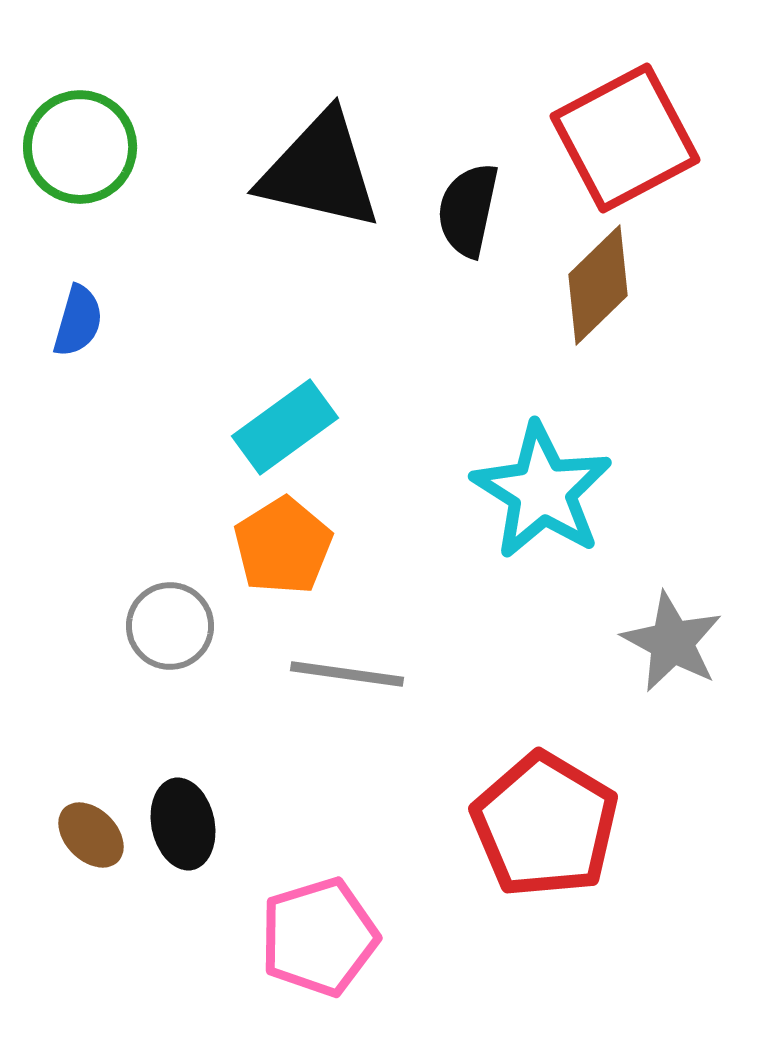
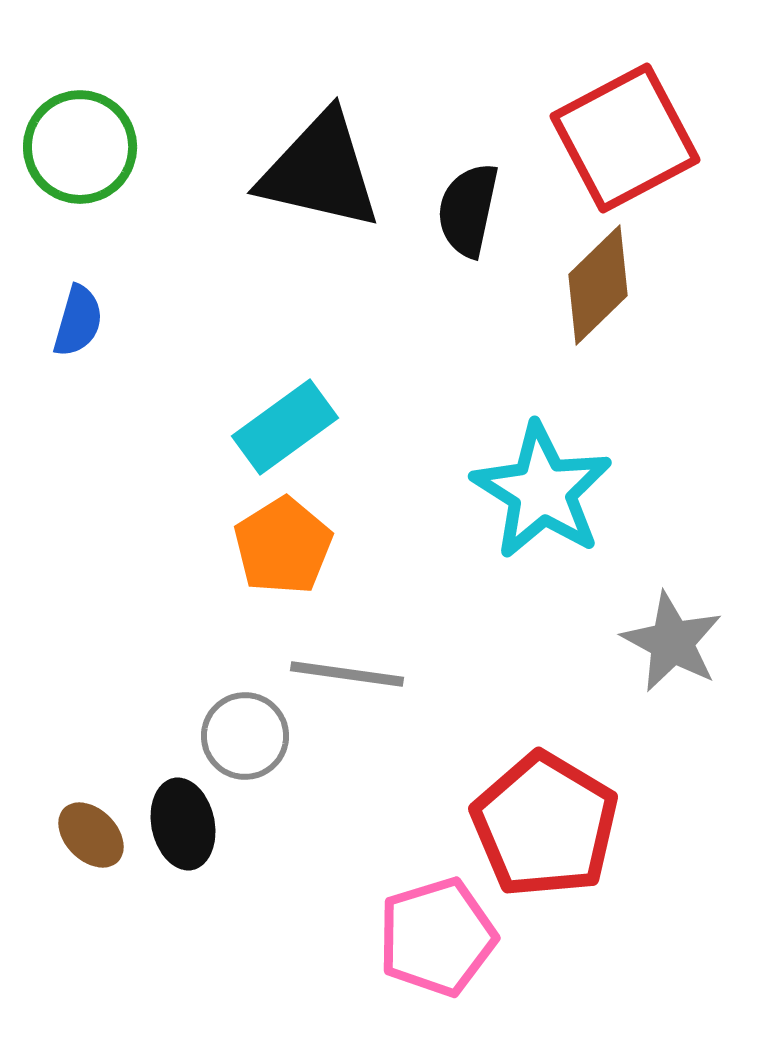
gray circle: moved 75 px right, 110 px down
pink pentagon: moved 118 px right
